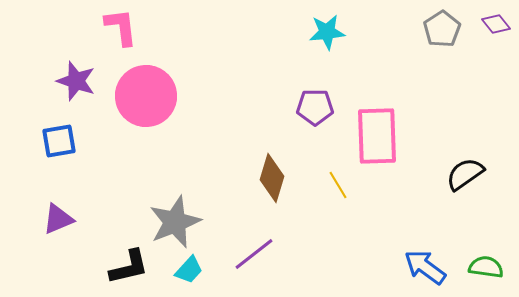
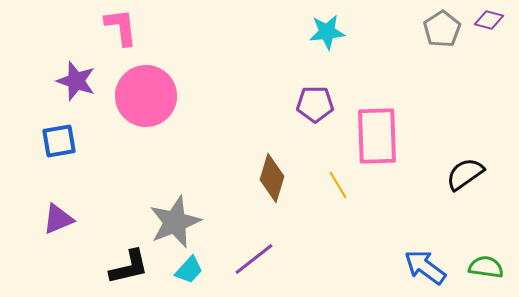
purple diamond: moved 7 px left, 4 px up; rotated 36 degrees counterclockwise
purple pentagon: moved 3 px up
purple line: moved 5 px down
